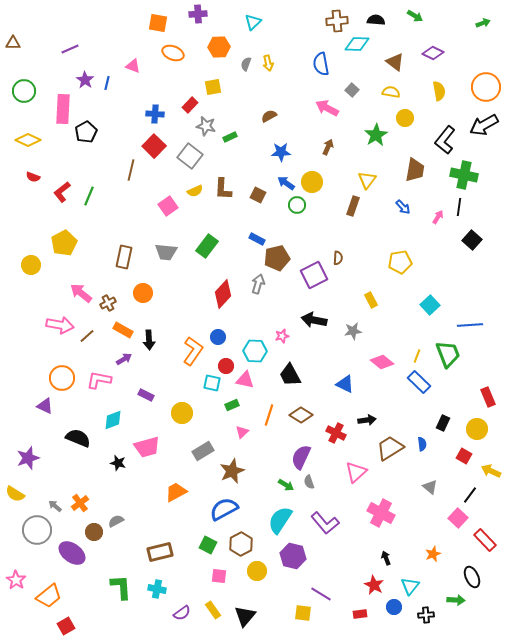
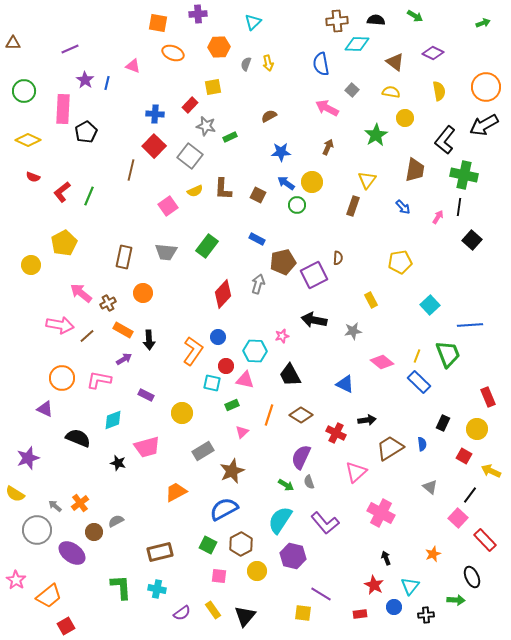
brown pentagon at (277, 258): moved 6 px right, 4 px down
purple triangle at (45, 406): moved 3 px down
